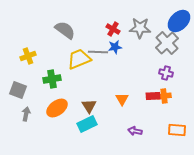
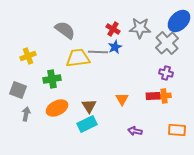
blue star: rotated 16 degrees counterclockwise
yellow trapezoid: moved 1 px left, 1 px up; rotated 15 degrees clockwise
orange ellipse: rotated 10 degrees clockwise
